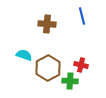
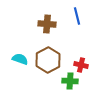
blue line: moved 5 px left
cyan semicircle: moved 4 px left, 4 px down
brown hexagon: moved 8 px up
